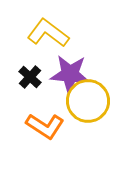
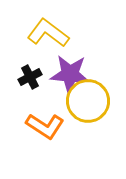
black cross: rotated 20 degrees clockwise
